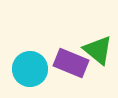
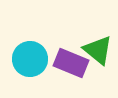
cyan circle: moved 10 px up
